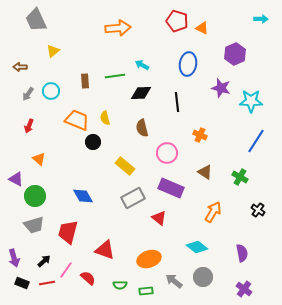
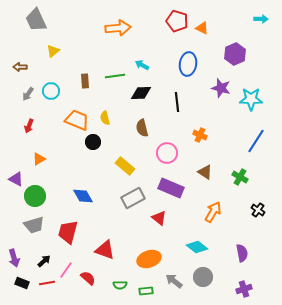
cyan star at (251, 101): moved 2 px up
orange triangle at (39, 159): rotated 48 degrees clockwise
purple cross at (244, 289): rotated 35 degrees clockwise
